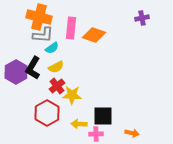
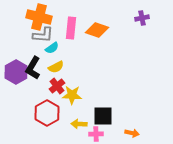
orange diamond: moved 3 px right, 5 px up
